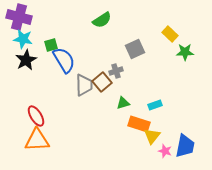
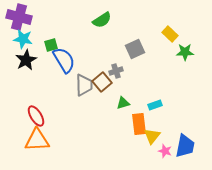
orange rectangle: rotated 65 degrees clockwise
